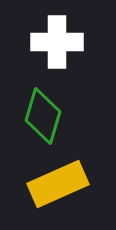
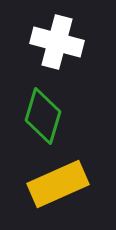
white cross: rotated 15 degrees clockwise
